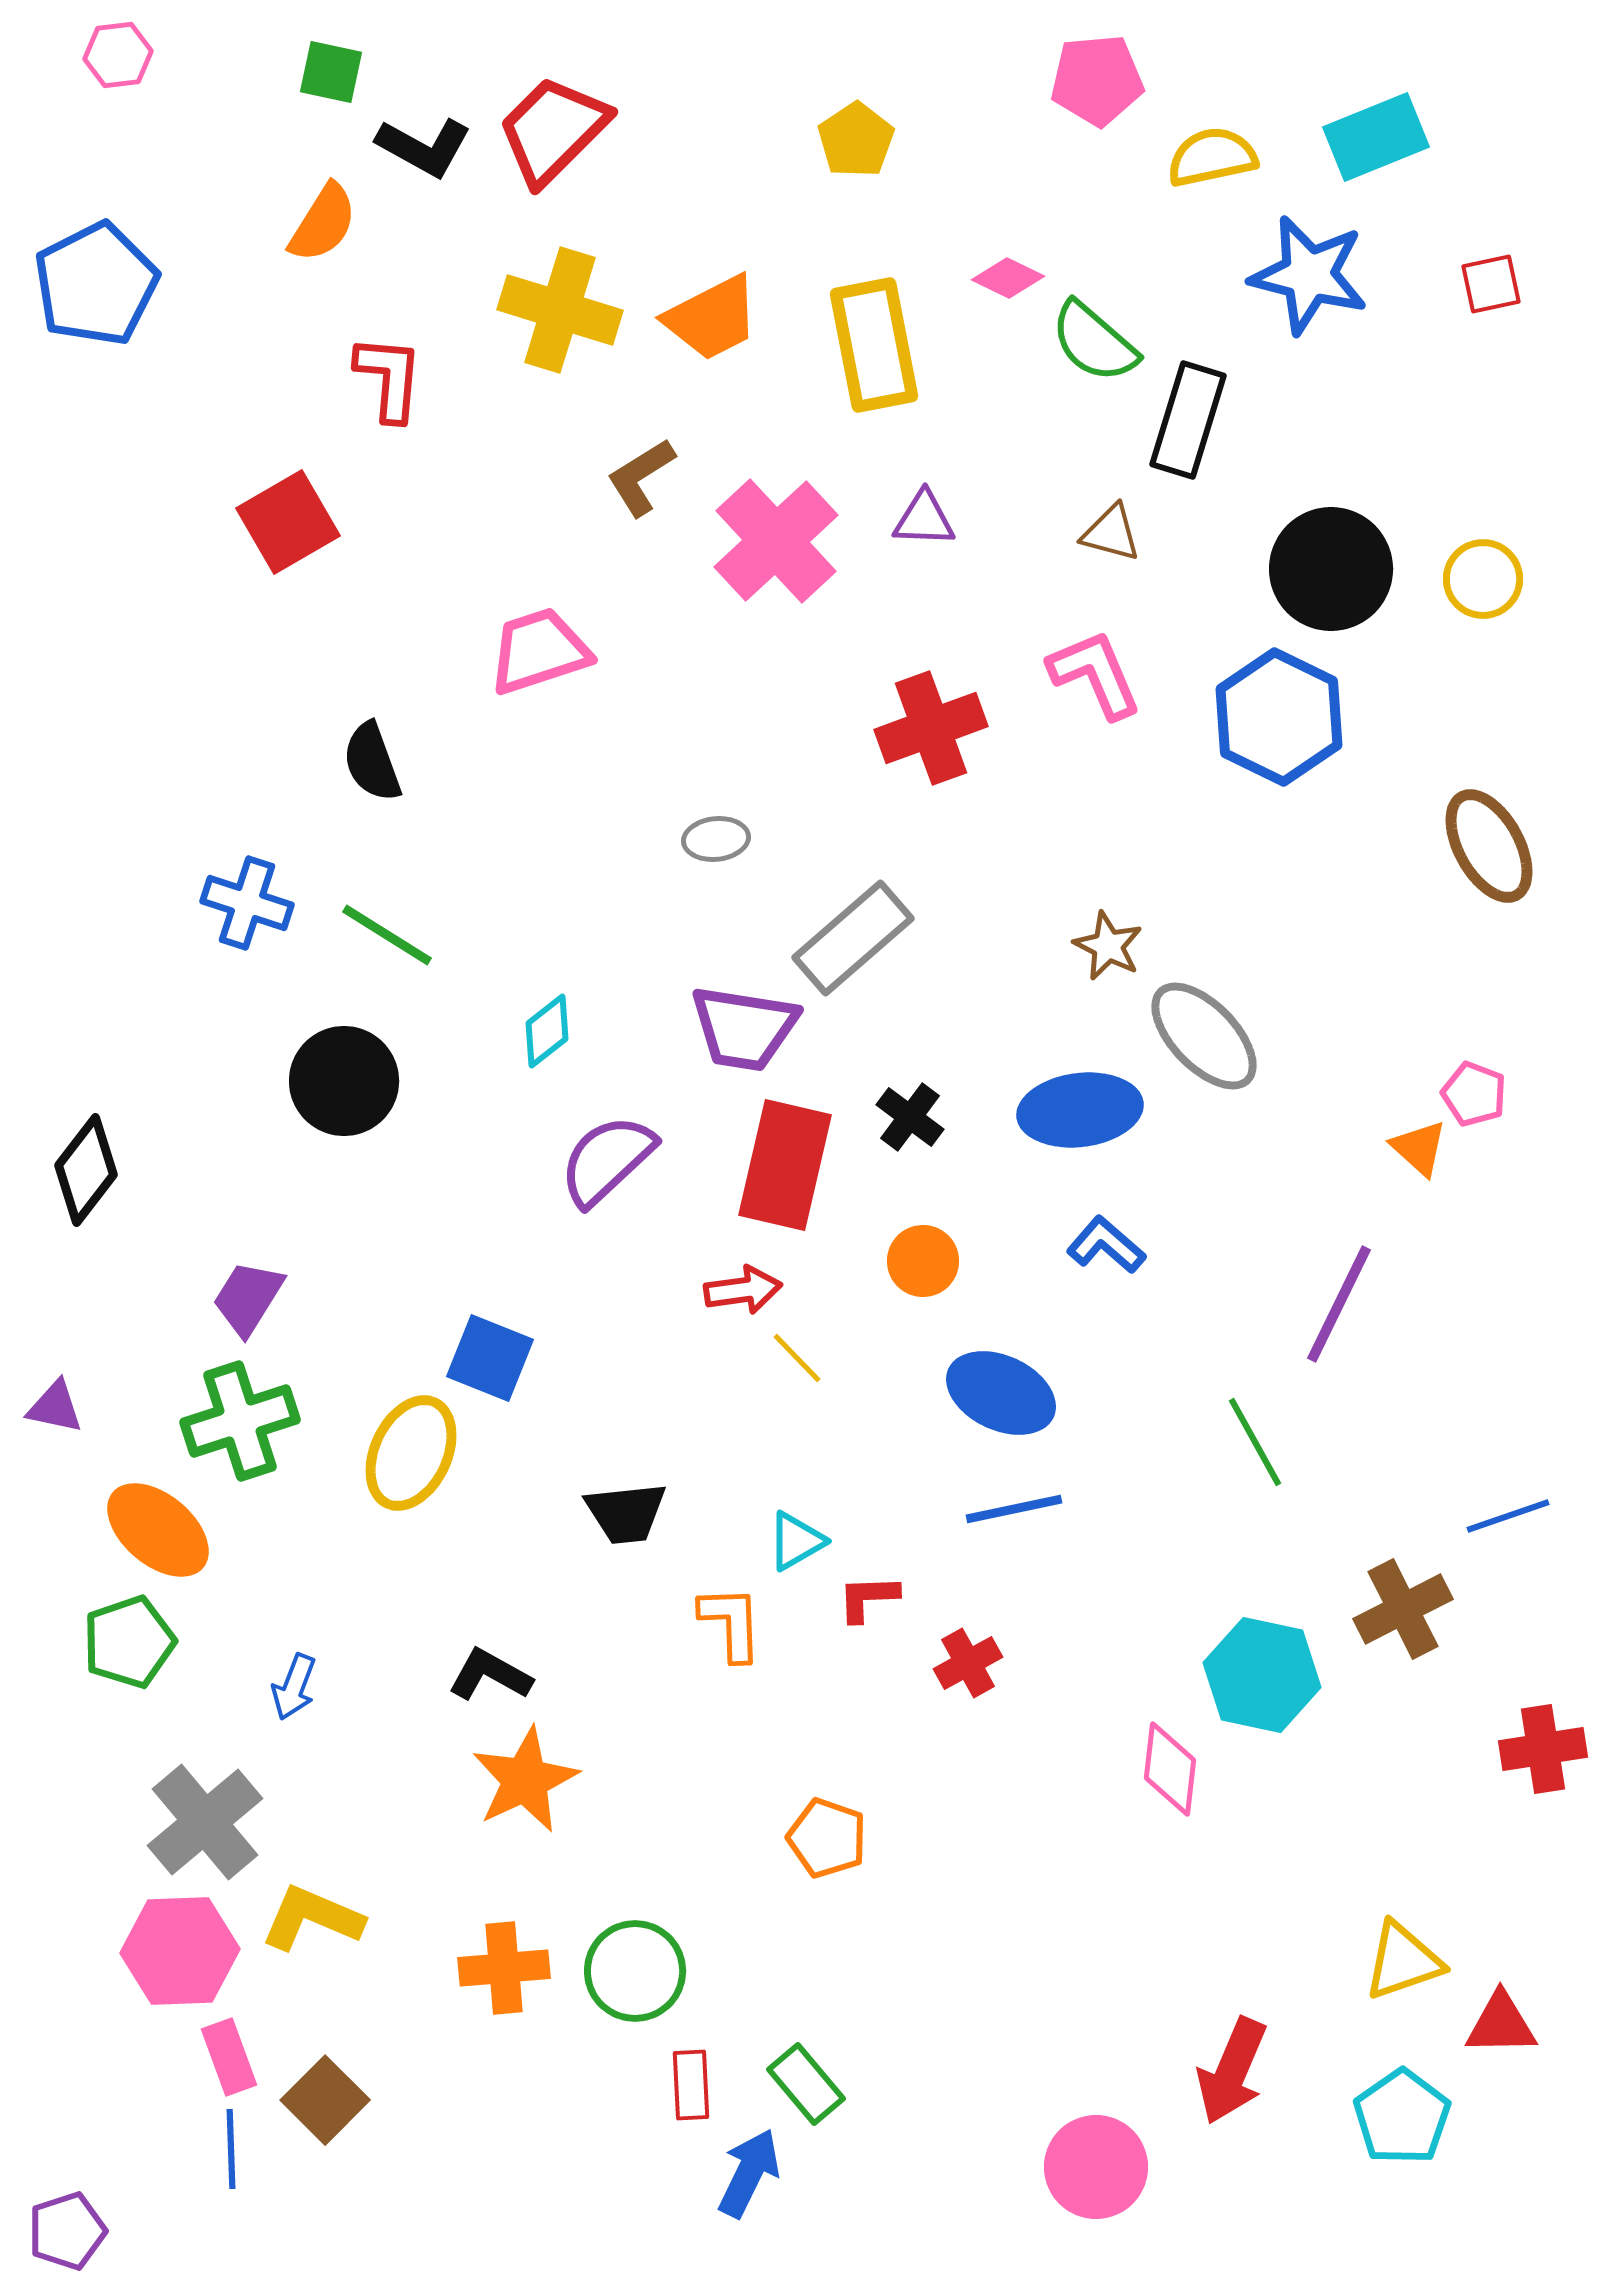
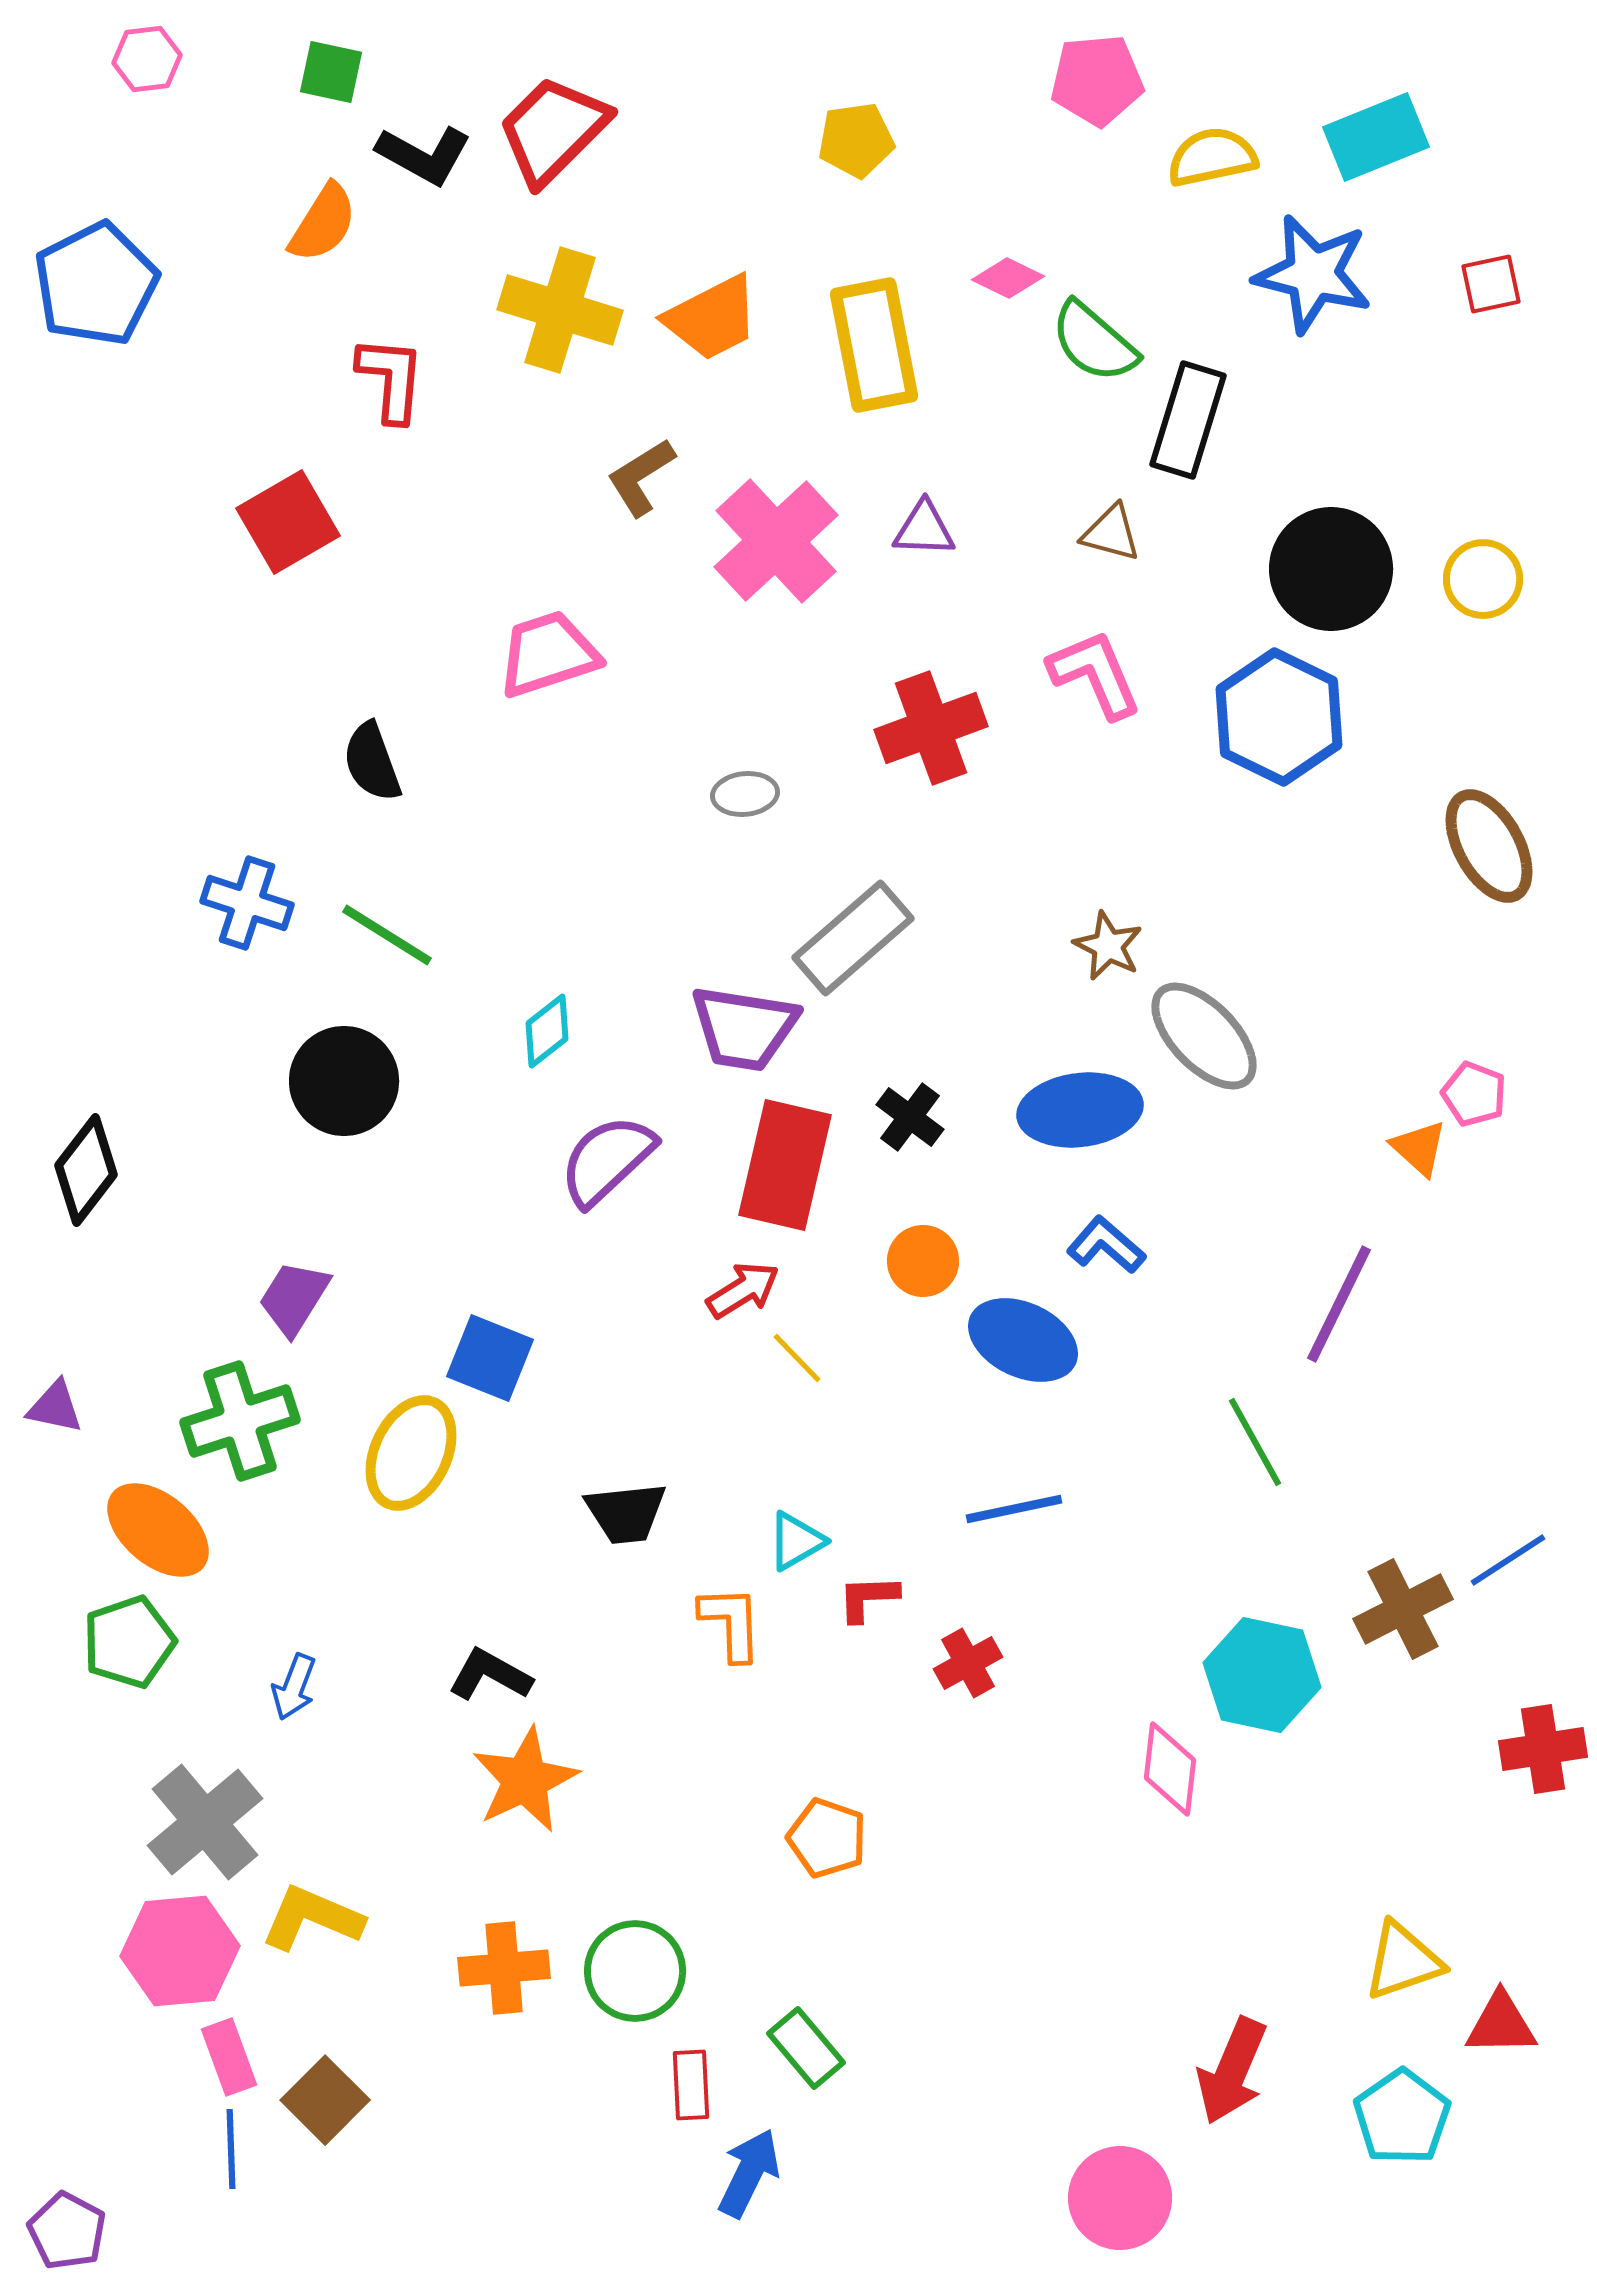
pink hexagon at (118, 55): moved 29 px right, 4 px down
yellow pentagon at (856, 140): rotated 26 degrees clockwise
black L-shape at (424, 147): moved 8 px down
blue star at (1309, 275): moved 4 px right, 1 px up
red L-shape at (389, 378): moved 2 px right, 1 px down
purple triangle at (924, 519): moved 10 px down
pink trapezoid at (539, 651): moved 9 px right, 3 px down
gray ellipse at (716, 839): moved 29 px right, 45 px up
red arrow at (743, 1290): rotated 24 degrees counterclockwise
purple trapezoid at (248, 1298): moved 46 px right
blue ellipse at (1001, 1393): moved 22 px right, 53 px up
blue line at (1508, 1516): moved 44 px down; rotated 14 degrees counterclockwise
pink hexagon at (180, 1951): rotated 3 degrees counterclockwise
green rectangle at (806, 2084): moved 36 px up
pink circle at (1096, 2167): moved 24 px right, 31 px down
purple pentagon at (67, 2231): rotated 26 degrees counterclockwise
